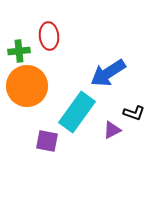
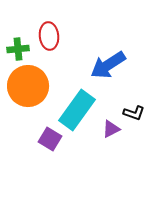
green cross: moved 1 px left, 2 px up
blue arrow: moved 8 px up
orange circle: moved 1 px right
cyan rectangle: moved 2 px up
purple triangle: moved 1 px left, 1 px up
purple square: moved 3 px right, 2 px up; rotated 20 degrees clockwise
